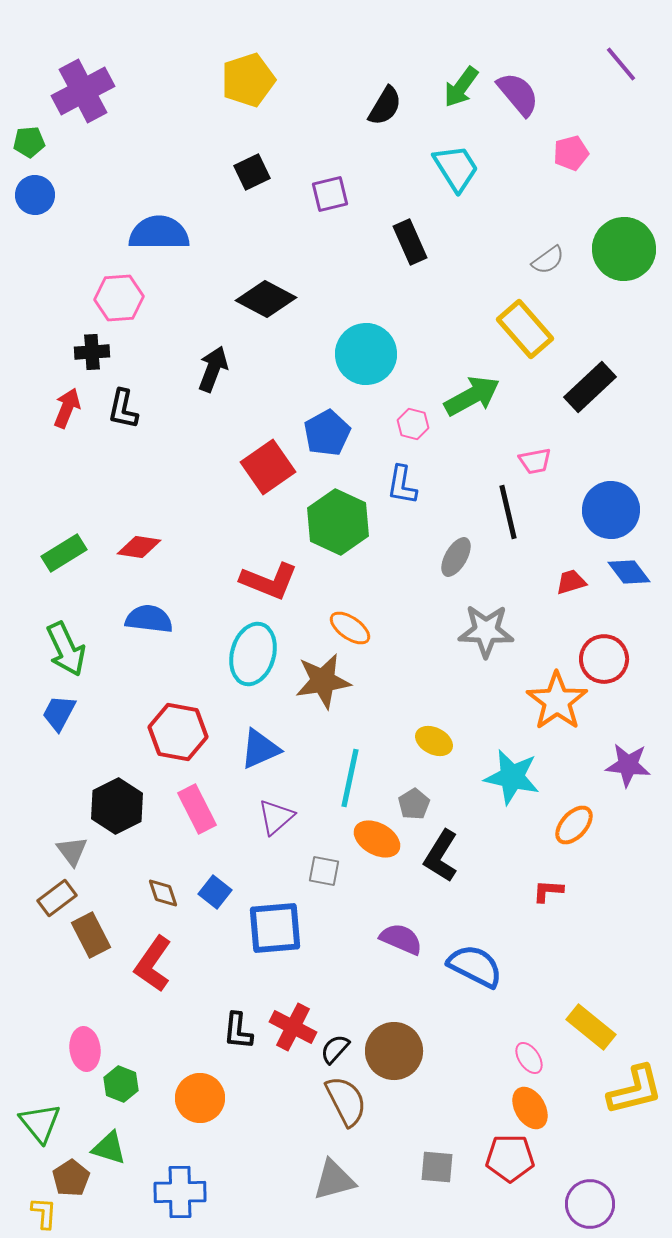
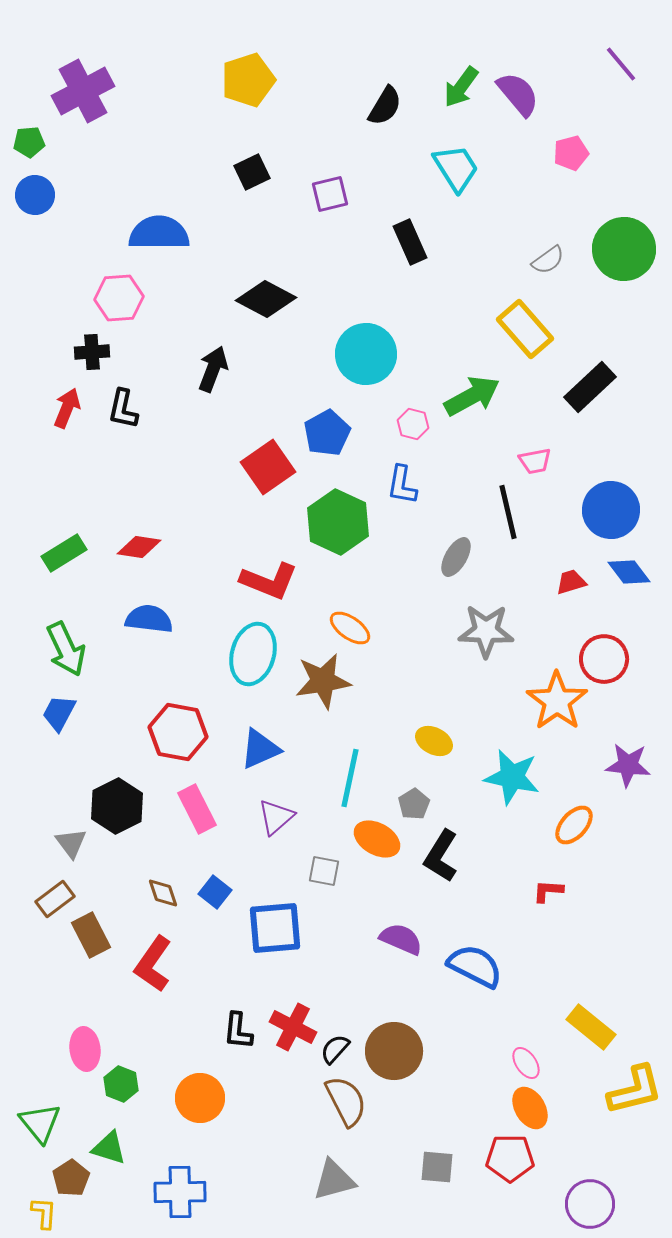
gray triangle at (72, 851): moved 1 px left, 8 px up
brown rectangle at (57, 898): moved 2 px left, 1 px down
pink ellipse at (529, 1058): moved 3 px left, 5 px down
